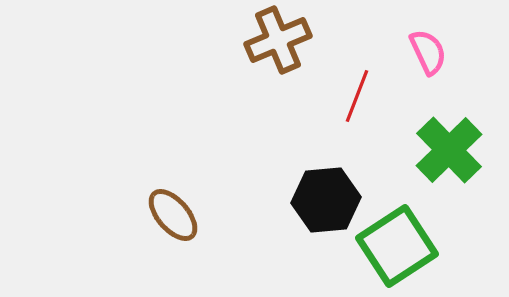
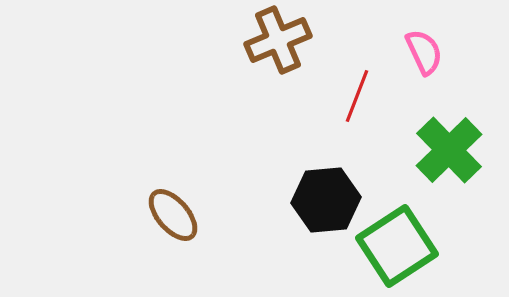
pink semicircle: moved 4 px left
